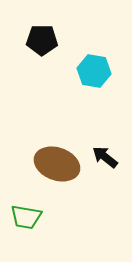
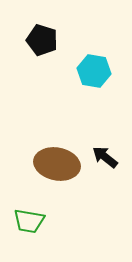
black pentagon: rotated 16 degrees clockwise
brown ellipse: rotated 9 degrees counterclockwise
green trapezoid: moved 3 px right, 4 px down
